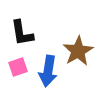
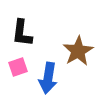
black L-shape: rotated 16 degrees clockwise
blue arrow: moved 7 px down
